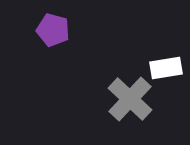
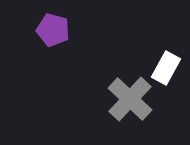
white rectangle: rotated 52 degrees counterclockwise
